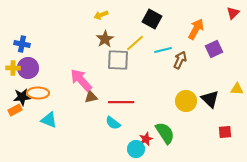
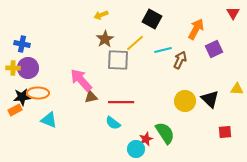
red triangle: rotated 16 degrees counterclockwise
yellow circle: moved 1 px left
